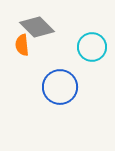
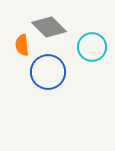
gray diamond: moved 12 px right
blue circle: moved 12 px left, 15 px up
